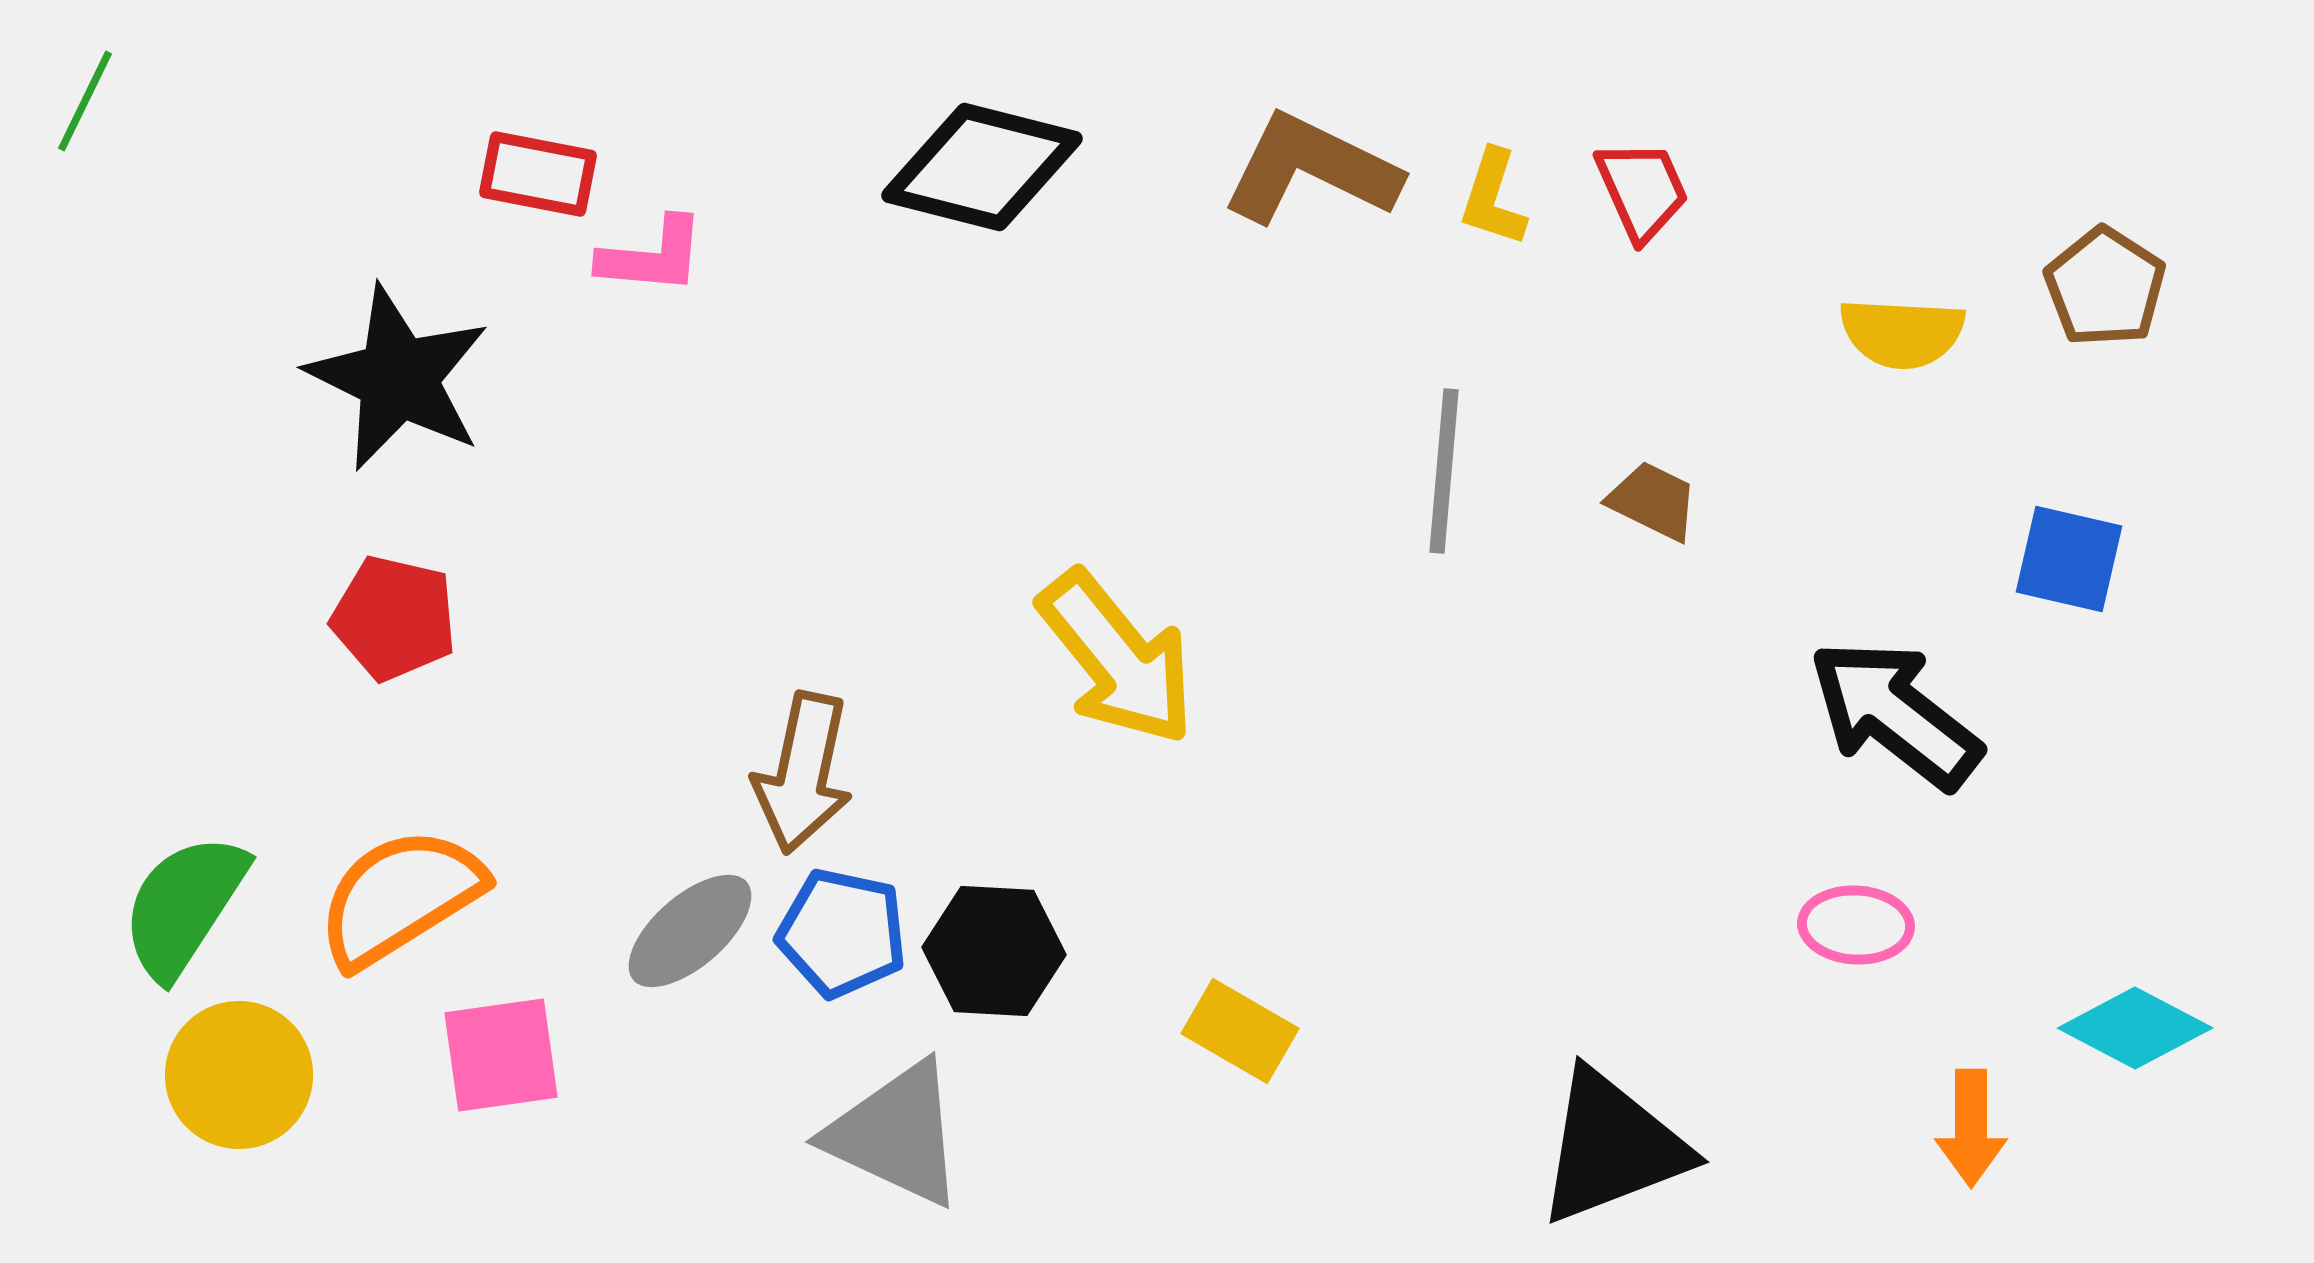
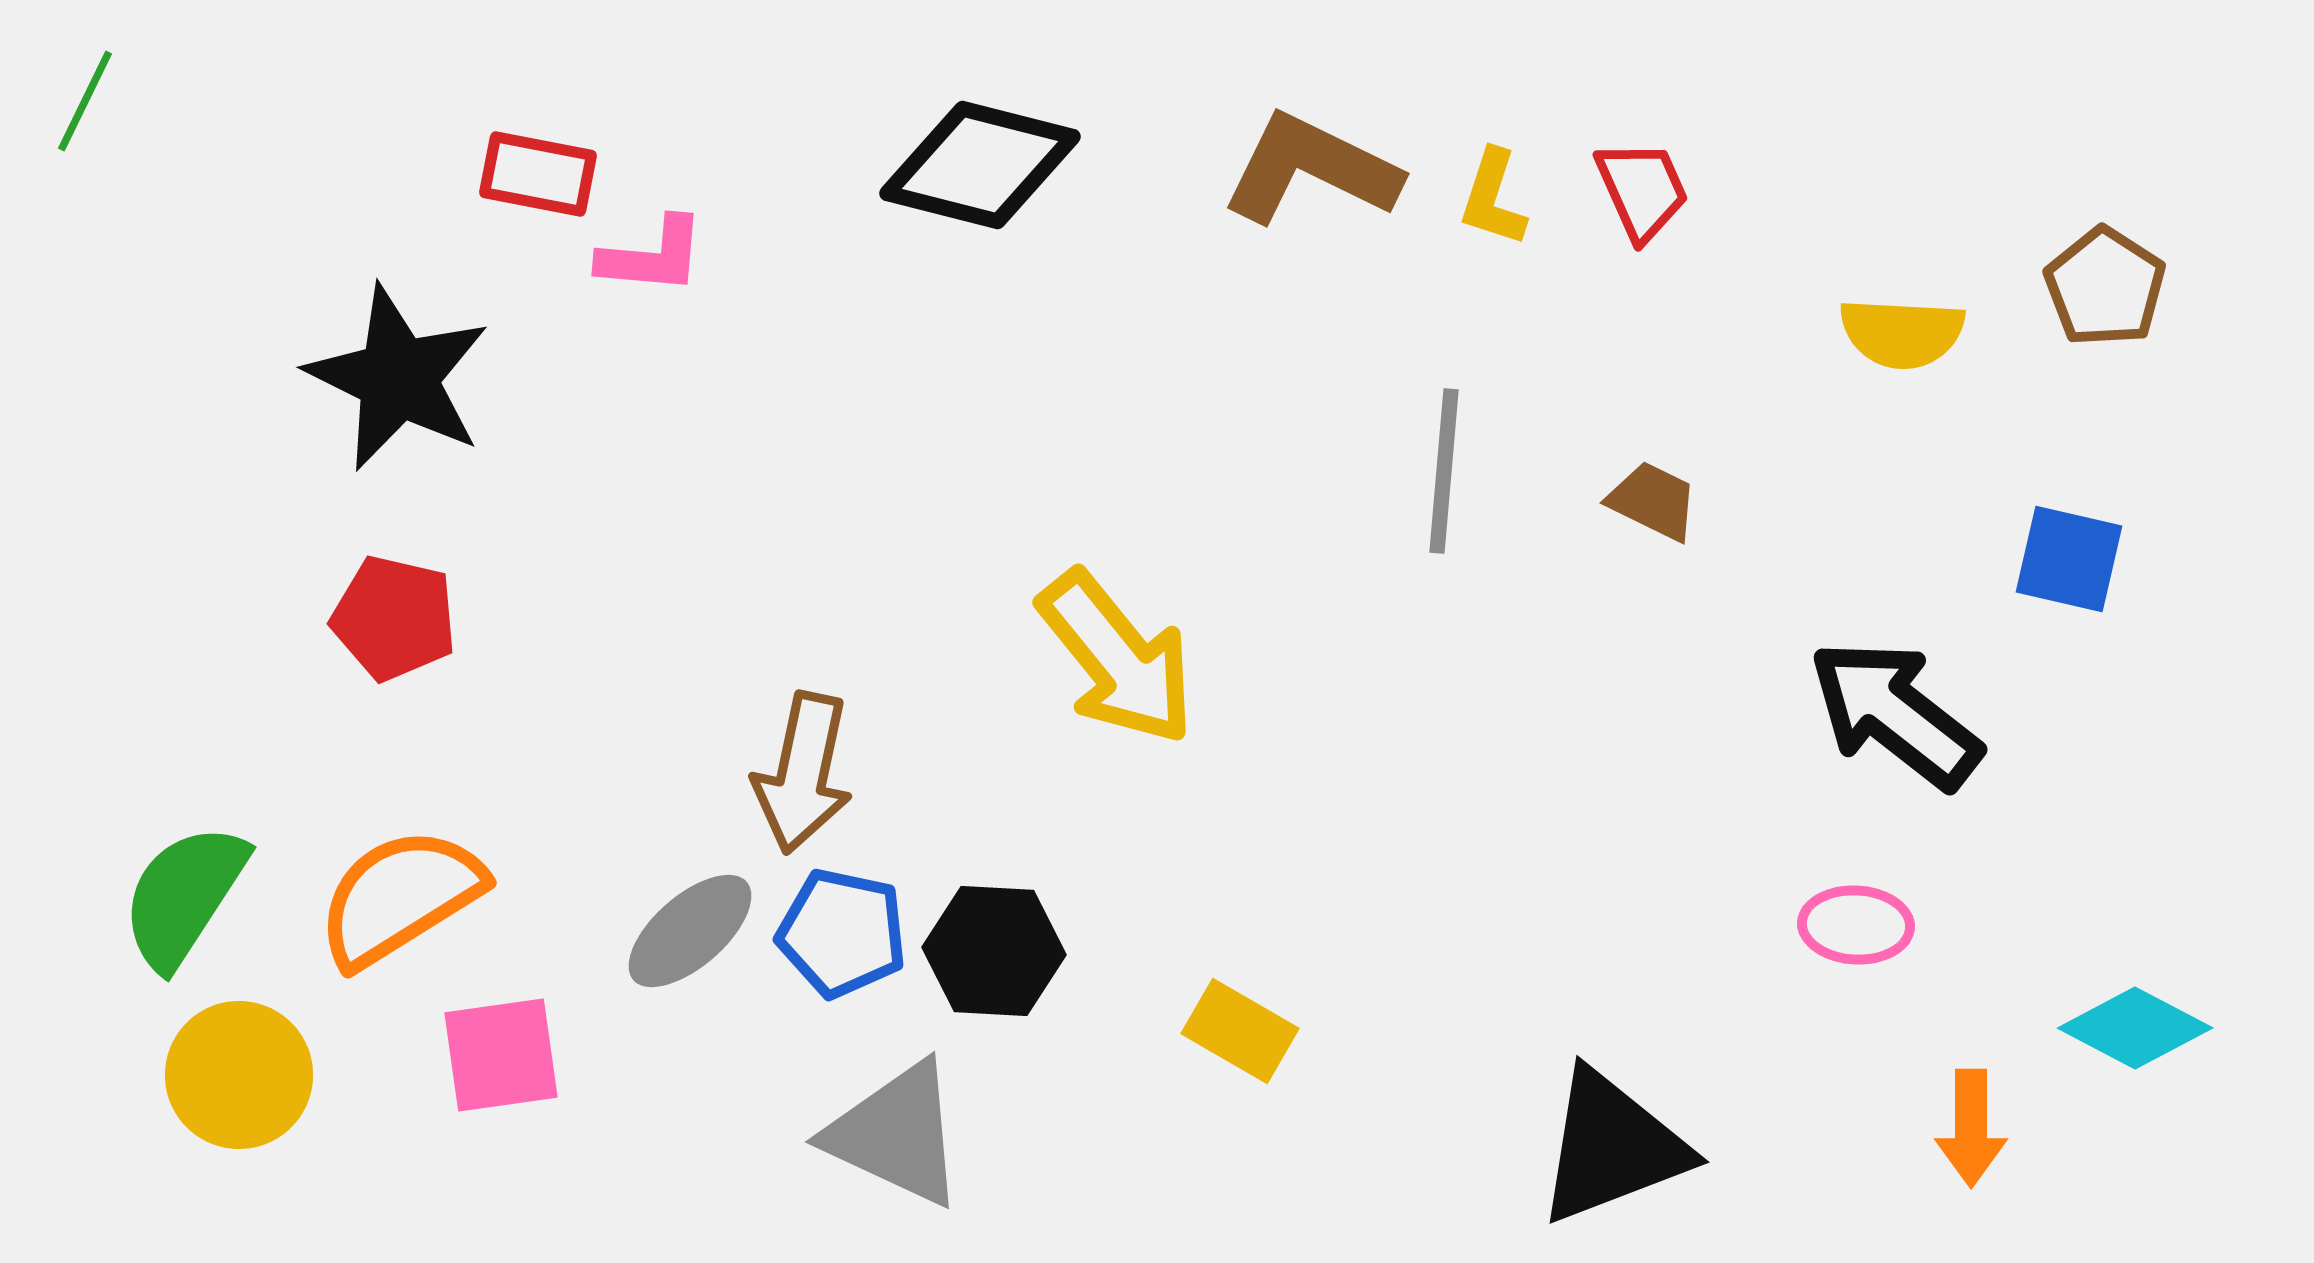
black diamond: moved 2 px left, 2 px up
green semicircle: moved 10 px up
